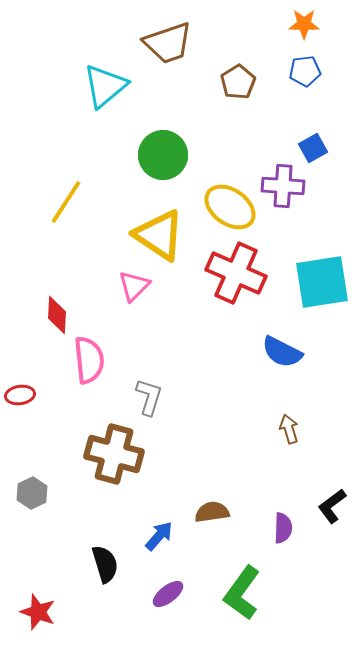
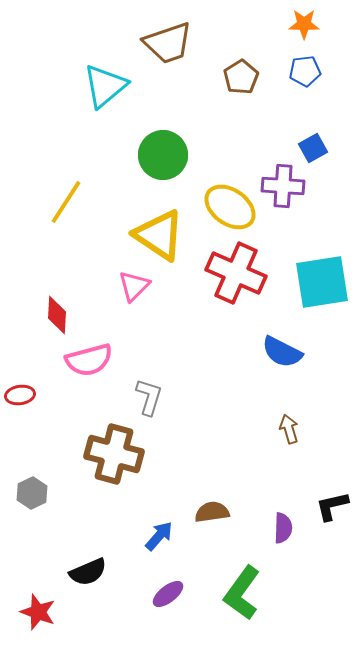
brown pentagon: moved 3 px right, 5 px up
pink semicircle: rotated 81 degrees clockwise
black L-shape: rotated 24 degrees clockwise
black semicircle: moved 17 px left, 8 px down; rotated 84 degrees clockwise
